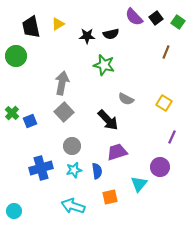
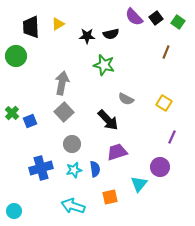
black trapezoid: rotated 10 degrees clockwise
gray circle: moved 2 px up
blue semicircle: moved 2 px left, 2 px up
